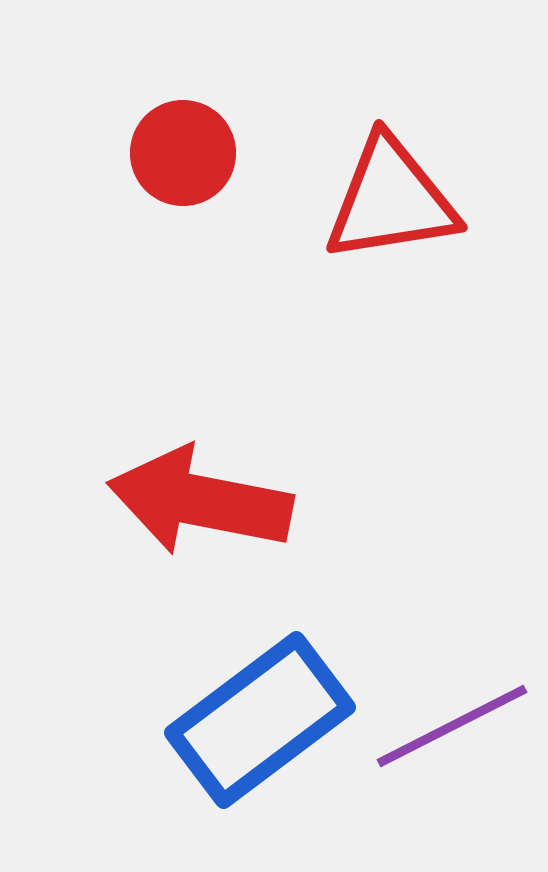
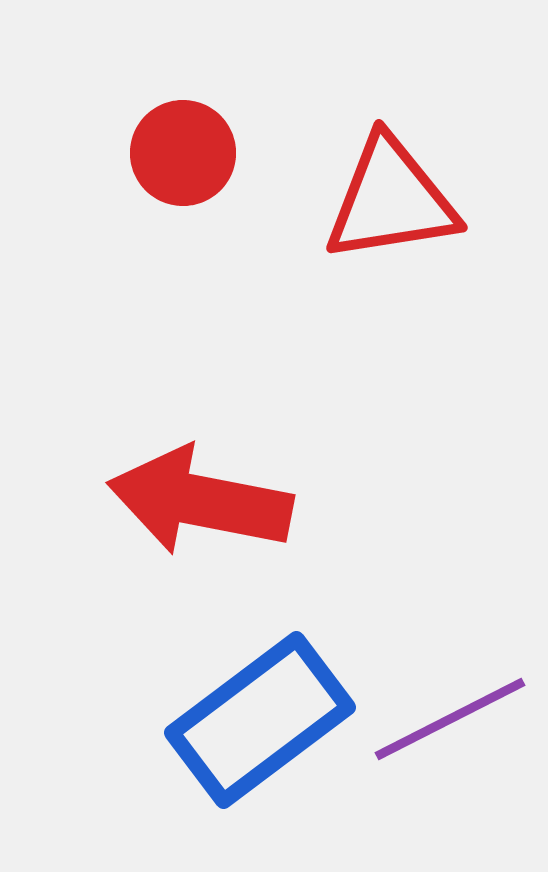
purple line: moved 2 px left, 7 px up
